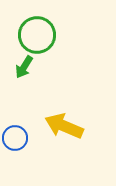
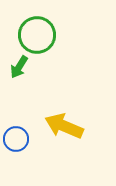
green arrow: moved 5 px left
blue circle: moved 1 px right, 1 px down
